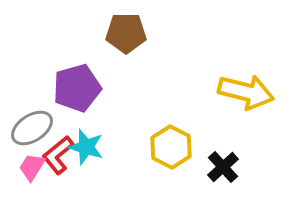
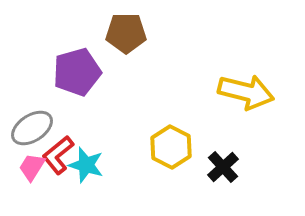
purple pentagon: moved 16 px up
cyan star: moved 18 px down
